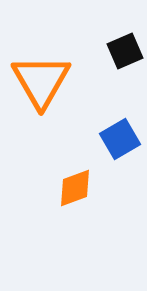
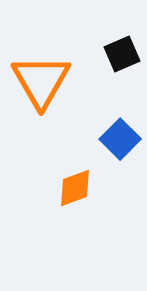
black square: moved 3 px left, 3 px down
blue square: rotated 15 degrees counterclockwise
